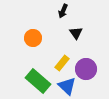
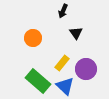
blue triangle: moved 2 px left
